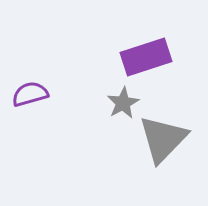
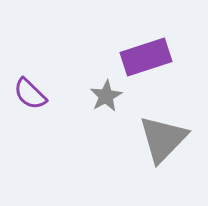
purple semicircle: rotated 120 degrees counterclockwise
gray star: moved 17 px left, 7 px up
